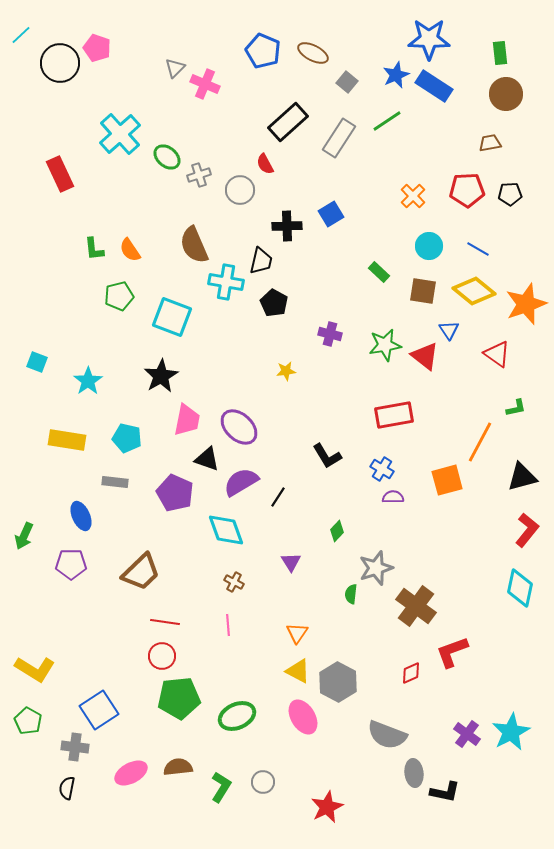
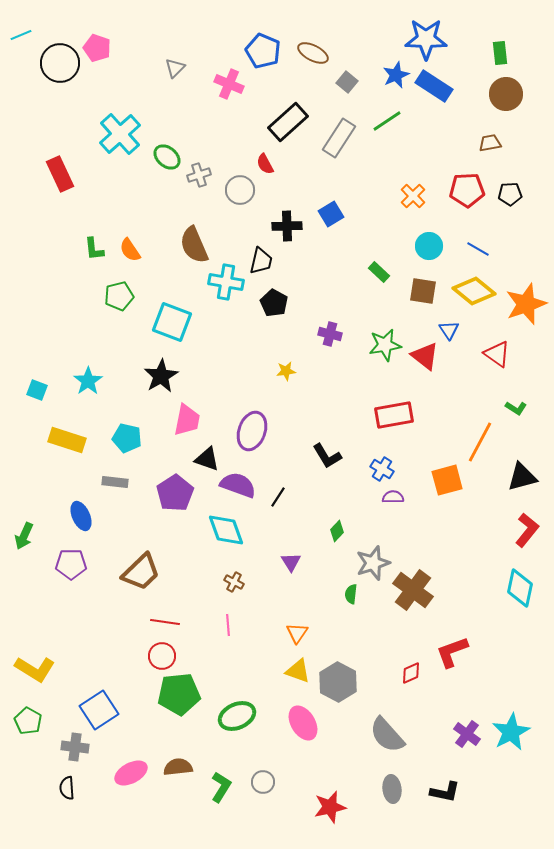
cyan line at (21, 35): rotated 20 degrees clockwise
blue star at (429, 39): moved 3 px left
pink cross at (205, 84): moved 24 px right
cyan square at (172, 317): moved 5 px down
cyan square at (37, 362): moved 28 px down
green L-shape at (516, 408): rotated 45 degrees clockwise
purple ellipse at (239, 427): moved 13 px right, 4 px down; rotated 66 degrees clockwise
yellow rectangle at (67, 440): rotated 9 degrees clockwise
purple semicircle at (241, 482): moved 3 px left, 3 px down; rotated 51 degrees clockwise
purple pentagon at (175, 493): rotated 15 degrees clockwise
gray star at (376, 568): moved 3 px left, 5 px up
brown cross at (416, 606): moved 3 px left, 16 px up
yellow triangle at (298, 671): rotated 8 degrees counterclockwise
green pentagon at (179, 698): moved 4 px up
pink ellipse at (303, 717): moved 6 px down
gray semicircle at (387, 735): rotated 27 degrees clockwise
gray ellipse at (414, 773): moved 22 px left, 16 px down
black semicircle at (67, 788): rotated 15 degrees counterclockwise
red star at (327, 807): moved 3 px right; rotated 12 degrees clockwise
